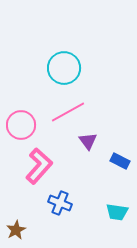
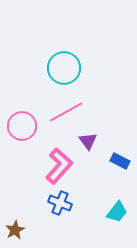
pink line: moved 2 px left
pink circle: moved 1 px right, 1 px down
pink L-shape: moved 20 px right
cyan trapezoid: rotated 60 degrees counterclockwise
brown star: moved 1 px left
